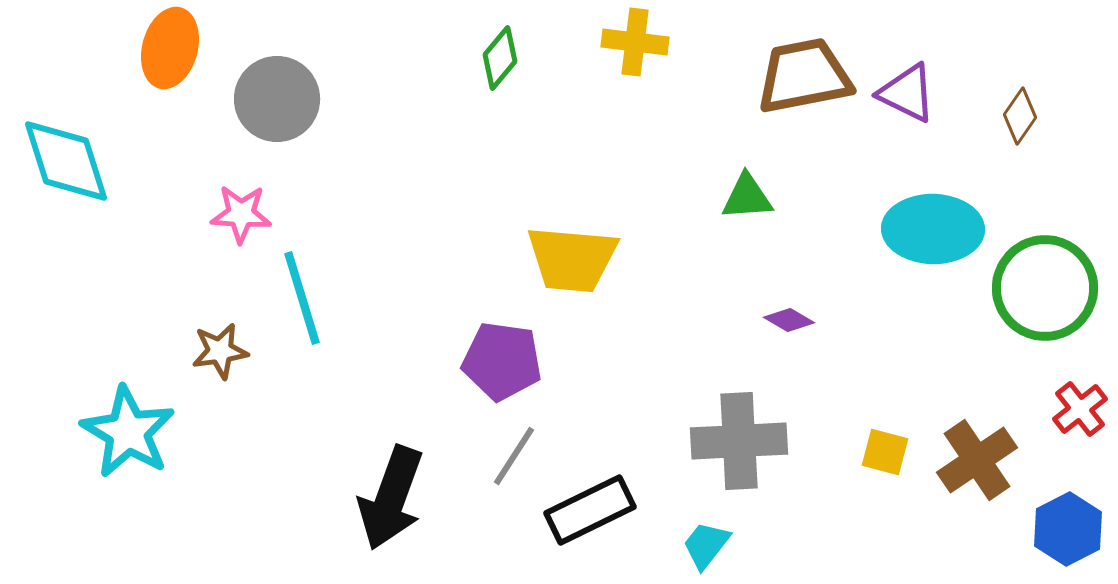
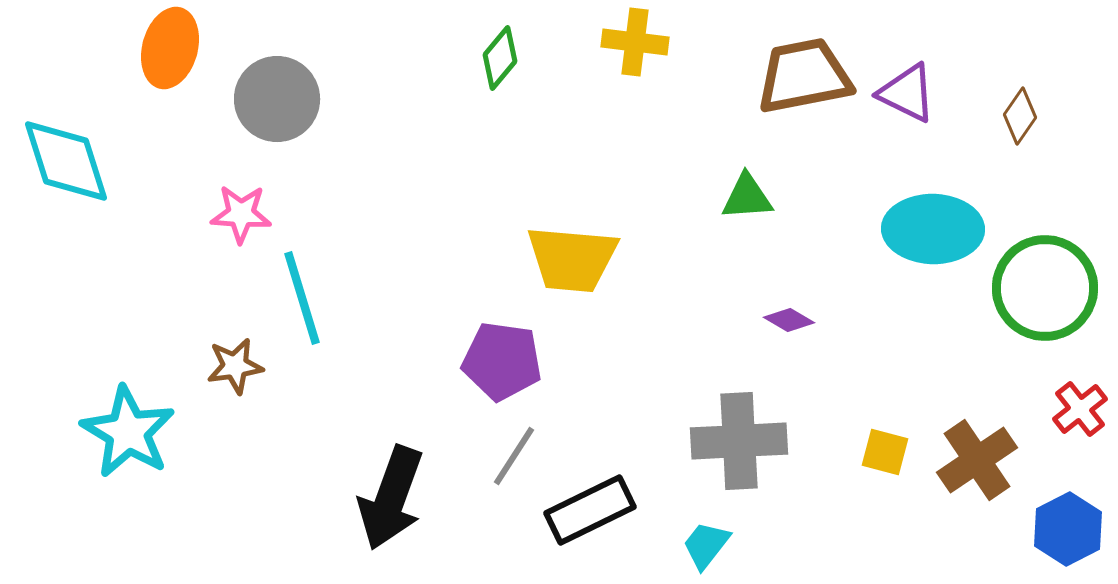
brown star: moved 15 px right, 15 px down
